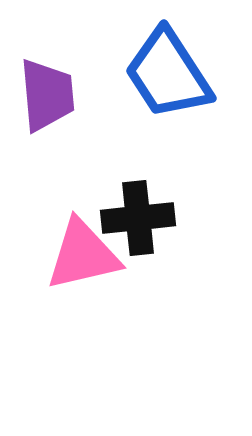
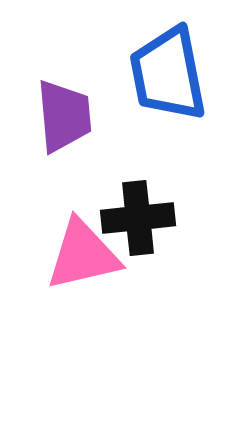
blue trapezoid: rotated 22 degrees clockwise
purple trapezoid: moved 17 px right, 21 px down
